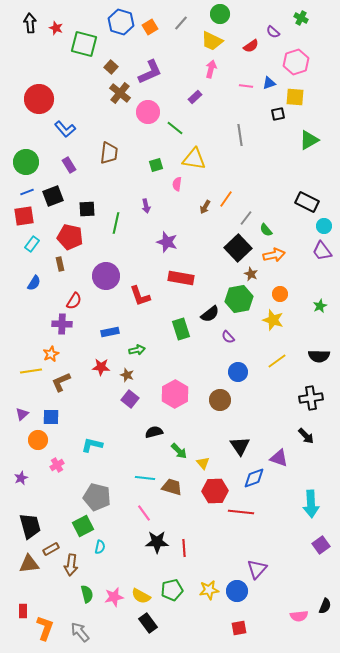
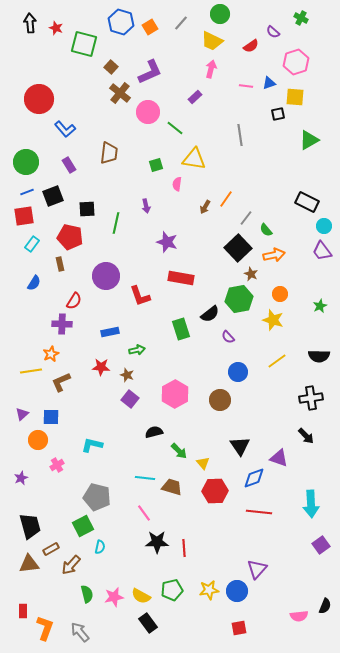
red line at (241, 512): moved 18 px right
brown arrow at (71, 565): rotated 35 degrees clockwise
